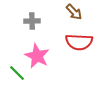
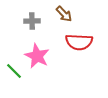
brown arrow: moved 10 px left, 2 px down
green line: moved 3 px left, 2 px up
